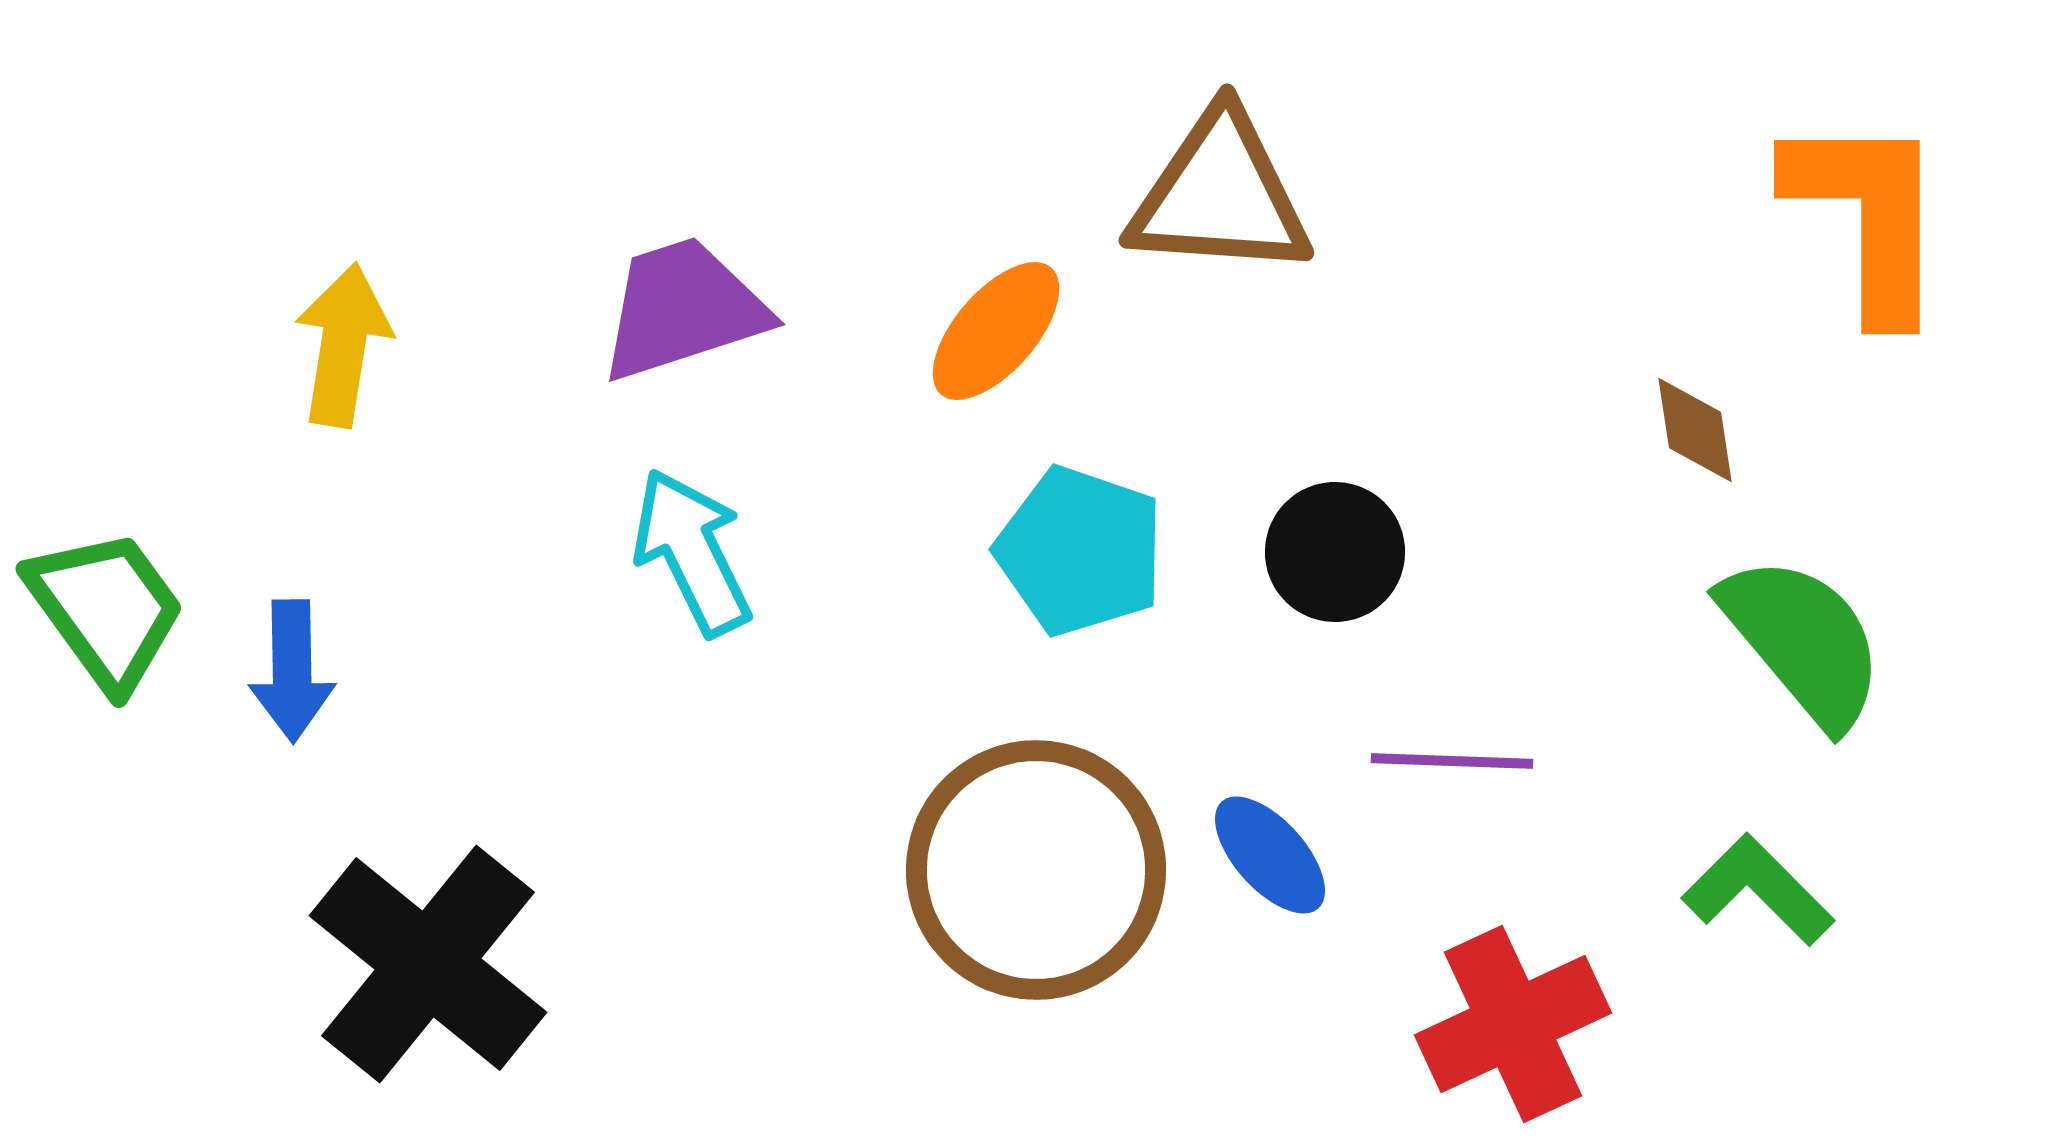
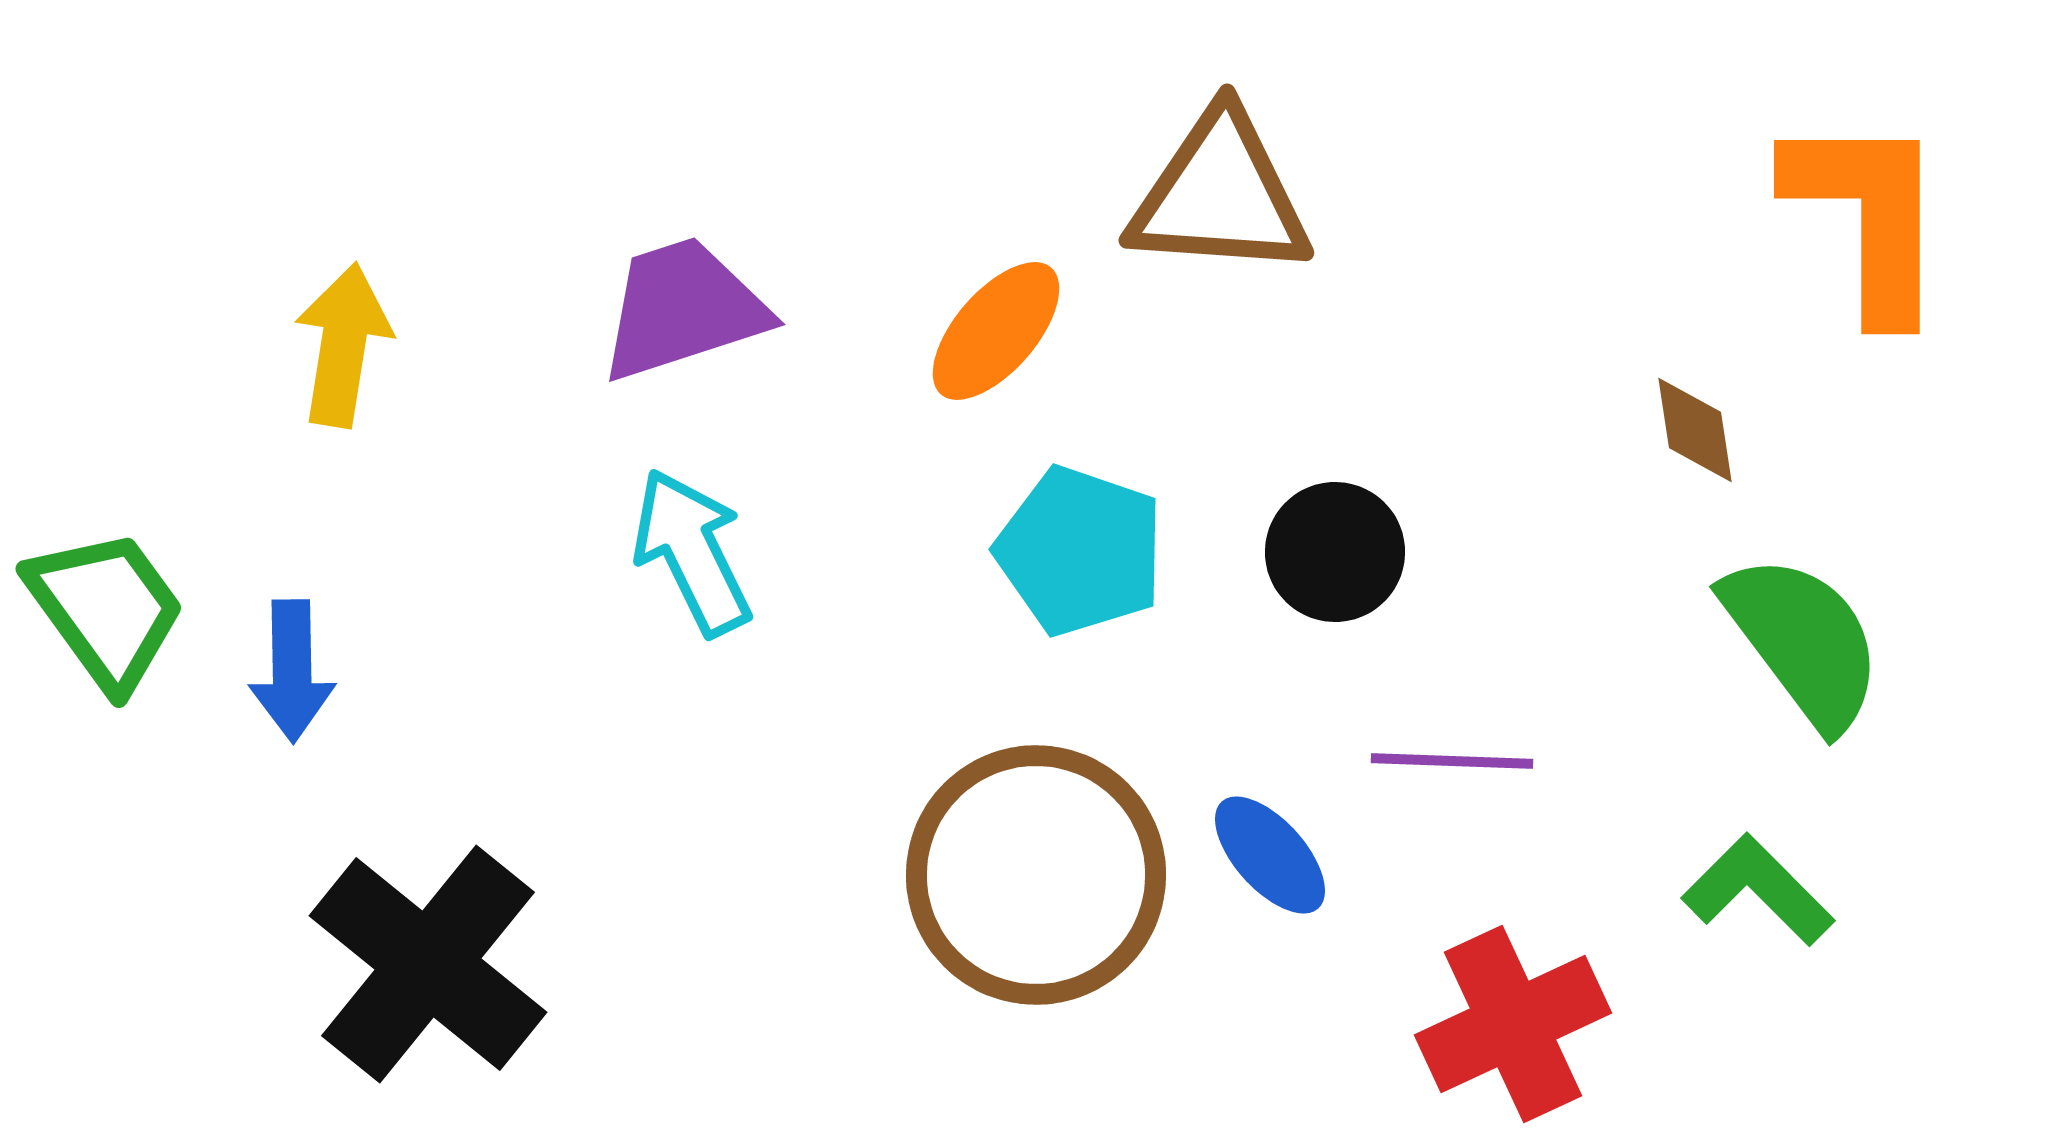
green semicircle: rotated 3 degrees clockwise
brown circle: moved 5 px down
